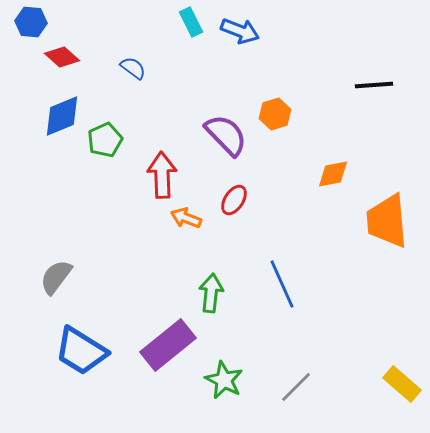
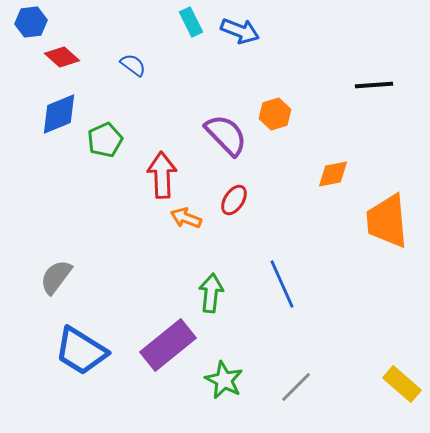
blue hexagon: rotated 12 degrees counterclockwise
blue semicircle: moved 3 px up
blue diamond: moved 3 px left, 2 px up
